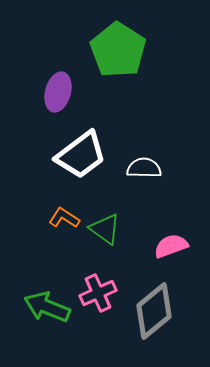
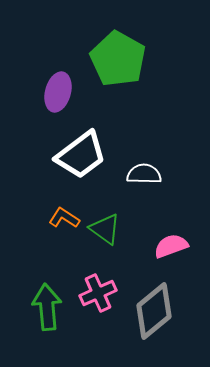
green pentagon: moved 9 px down; rotated 4 degrees counterclockwise
white semicircle: moved 6 px down
green arrow: rotated 63 degrees clockwise
